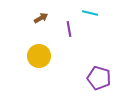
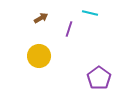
purple line: rotated 28 degrees clockwise
purple pentagon: rotated 20 degrees clockwise
